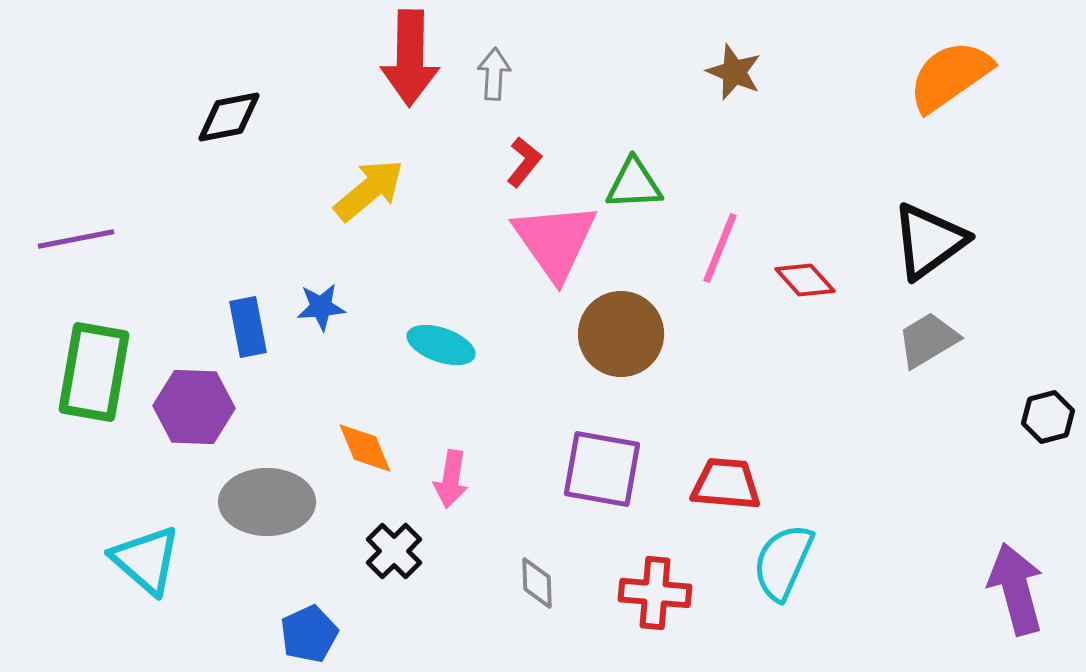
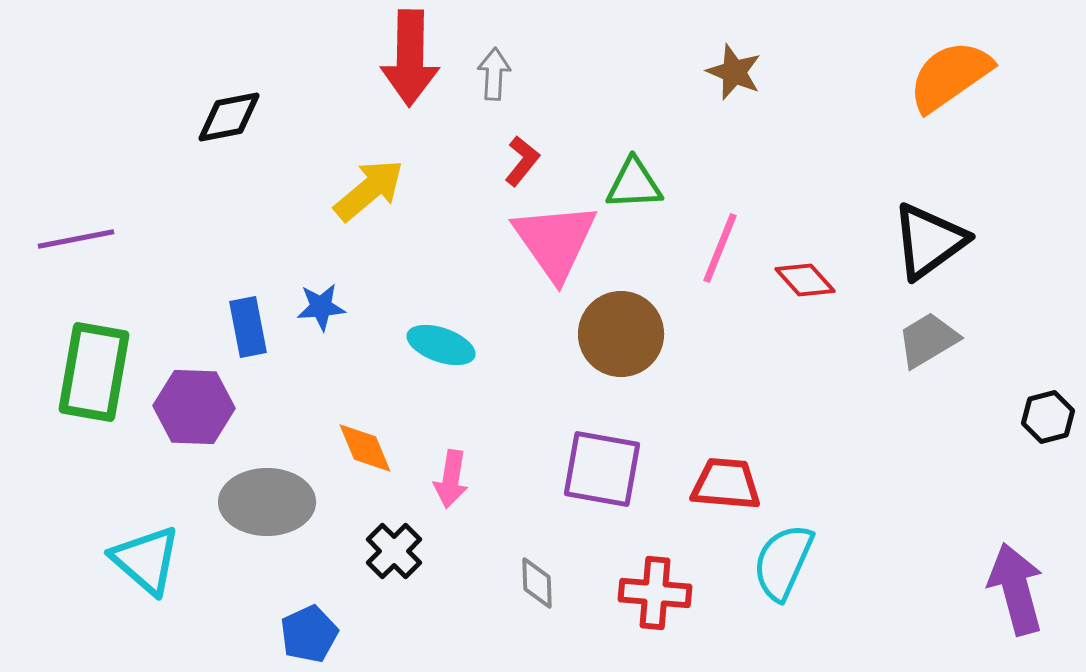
red L-shape: moved 2 px left, 1 px up
